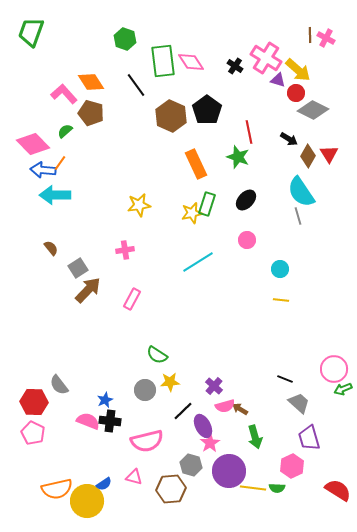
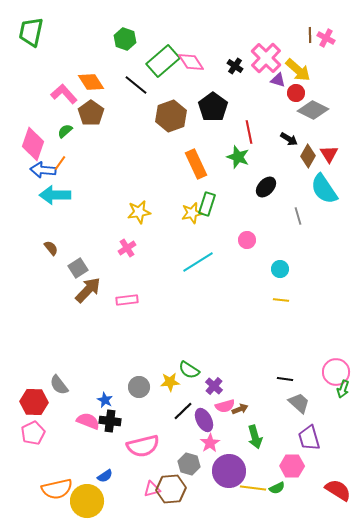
green trapezoid at (31, 32): rotated 8 degrees counterclockwise
pink cross at (266, 58): rotated 12 degrees clockwise
green rectangle at (163, 61): rotated 56 degrees clockwise
black line at (136, 85): rotated 15 degrees counterclockwise
black pentagon at (207, 110): moved 6 px right, 3 px up
brown pentagon at (91, 113): rotated 20 degrees clockwise
brown hexagon at (171, 116): rotated 16 degrees clockwise
pink diamond at (33, 144): rotated 64 degrees clockwise
cyan semicircle at (301, 192): moved 23 px right, 3 px up
black ellipse at (246, 200): moved 20 px right, 13 px up
yellow star at (139, 205): moved 7 px down
pink cross at (125, 250): moved 2 px right, 2 px up; rotated 24 degrees counterclockwise
pink rectangle at (132, 299): moved 5 px left, 1 px down; rotated 55 degrees clockwise
green semicircle at (157, 355): moved 32 px right, 15 px down
pink circle at (334, 369): moved 2 px right, 3 px down
black line at (285, 379): rotated 14 degrees counterclockwise
green arrow at (343, 389): rotated 48 degrees counterclockwise
gray circle at (145, 390): moved 6 px left, 3 px up
blue star at (105, 400): rotated 21 degrees counterclockwise
brown arrow at (240, 409): rotated 126 degrees clockwise
purple ellipse at (203, 426): moved 1 px right, 6 px up
pink pentagon at (33, 433): rotated 20 degrees clockwise
pink semicircle at (147, 441): moved 4 px left, 5 px down
gray hexagon at (191, 465): moved 2 px left, 1 px up
pink hexagon at (292, 466): rotated 25 degrees clockwise
pink triangle at (134, 477): moved 18 px right, 12 px down; rotated 30 degrees counterclockwise
blue semicircle at (104, 484): moved 1 px right, 8 px up
green semicircle at (277, 488): rotated 28 degrees counterclockwise
